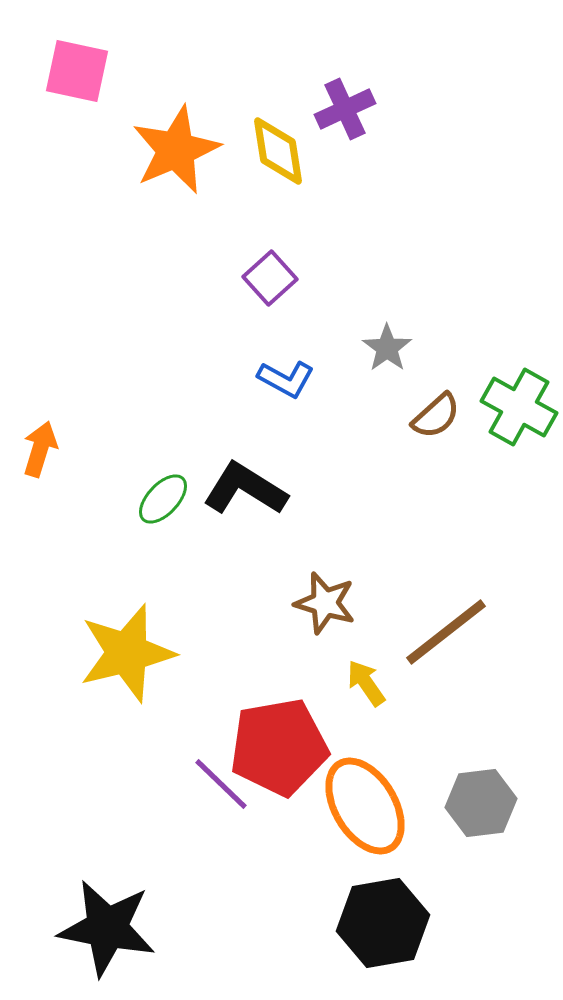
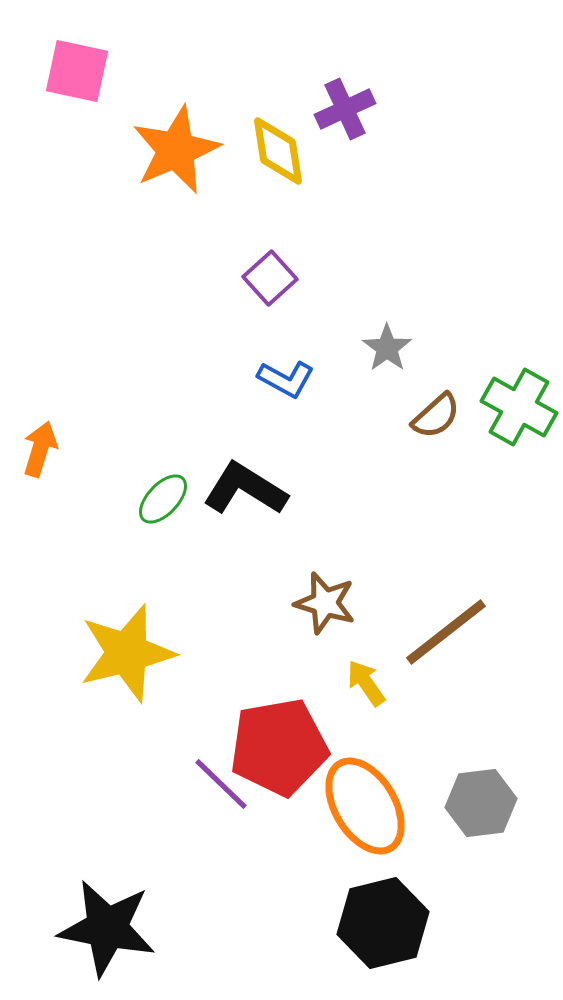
black hexagon: rotated 4 degrees counterclockwise
